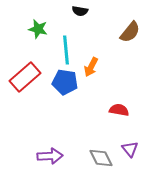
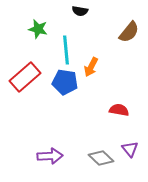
brown semicircle: moved 1 px left
gray diamond: rotated 20 degrees counterclockwise
